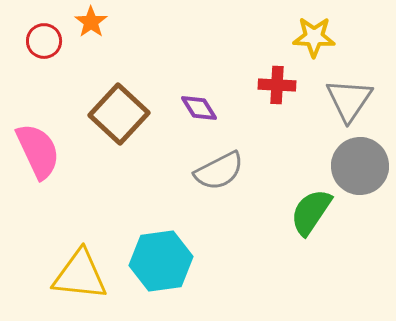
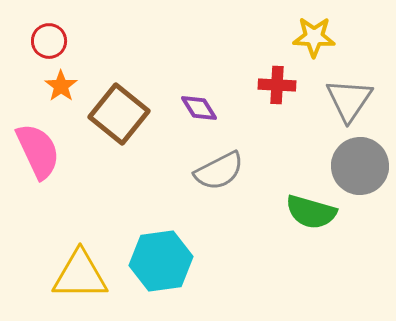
orange star: moved 30 px left, 64 px down
red circle: moved 5 px right
brown square: rotated 4 degrees counterclockwise
green semicircle: rotated 108 degrees counterclockwise
yellow triangle: rotated 6 degrees counterclockwise
